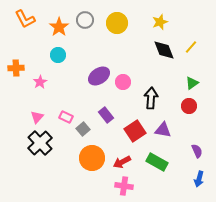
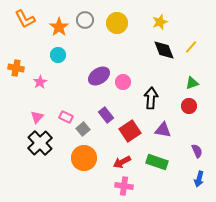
orange cross: rotated 14 degrees clockwise
green triangle: rotated 16 degrees clockwise
red square: moved 5 px left
orange circle: moved 8 px left
green rectangle: rotated 10 degrees counterclockwise
